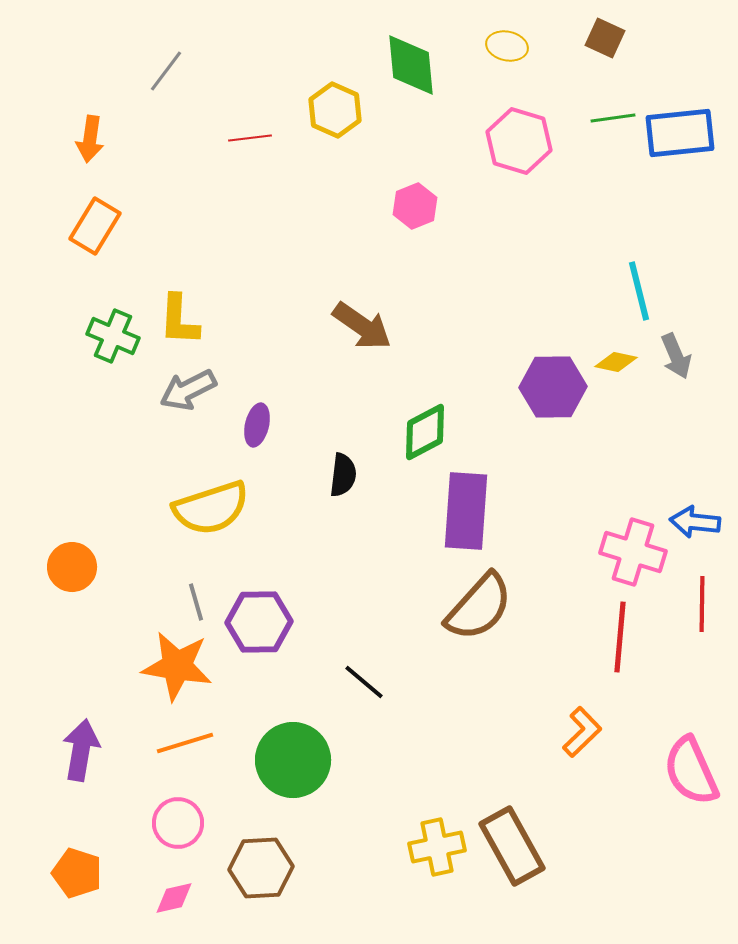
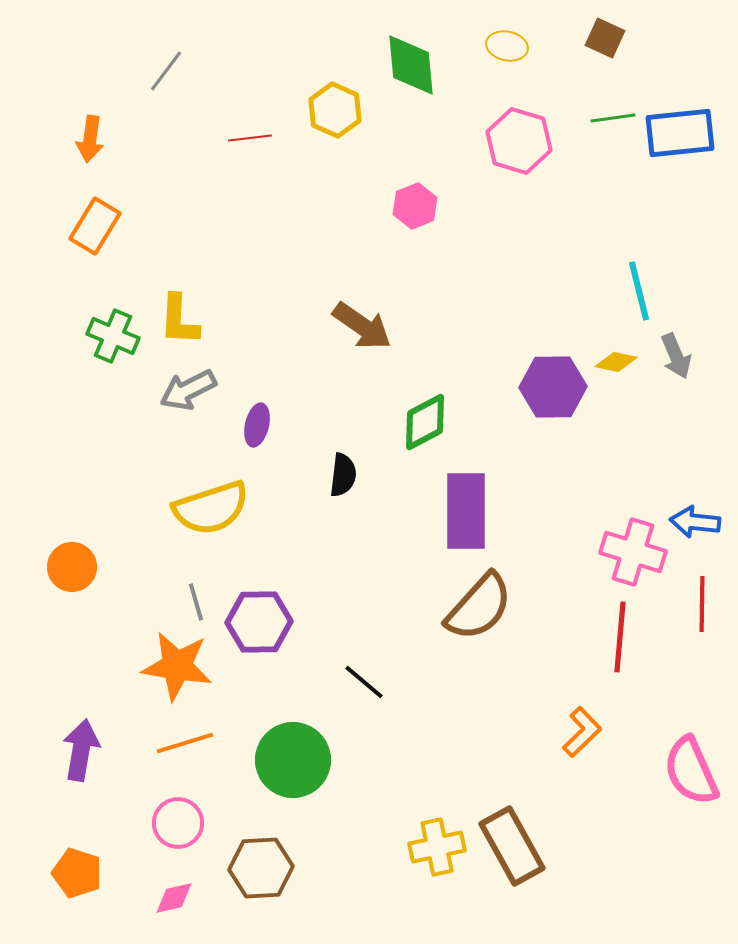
green diamond at (425, 432): moved 10 px up
purple rectangle at (466, 511): rotated 4 degrees counterclockwise
